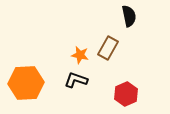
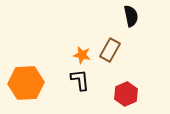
black semicircle: moved 2 px right
brown rectangle: moved 2 px right, 2 px down
orange star: moved 2 px right
black L-shape: moved 4 px right; rotated 65 degrees clockwise
